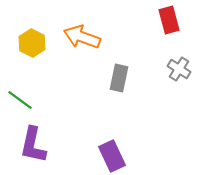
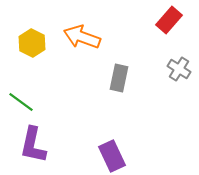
red rectangle: rotated 56 degrees clockwise
green line: moved 1 px right, 2 px down
